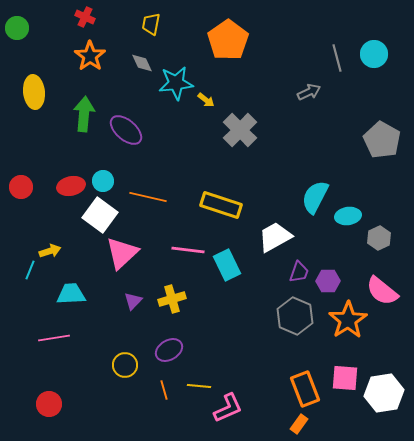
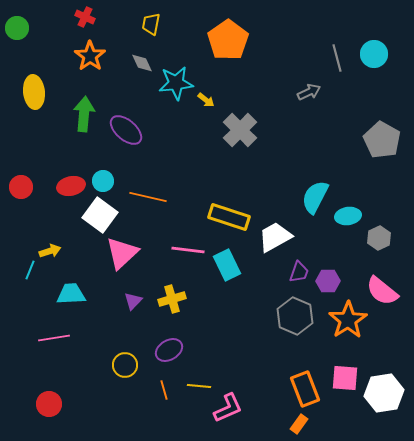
yellow rectangle at (221, 205): moved 8 px right, 12 px down
